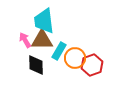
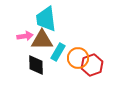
cyan trapezoid: moved 2 px right, 2 px up
pink arrow: moved 4 px up; rotated 112 degrees clockwise
cyan rectangle: moved 1 px left, 1 px down
orange circle: moved 3 px right
